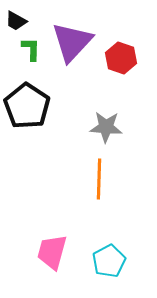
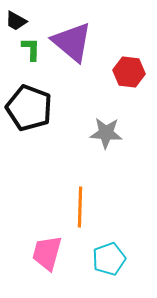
purple triangle: rotated 33 degrees counterclockwise
red hexagon: moved 8 px right, 14 px down; rotated 12 degrees counterclockwise
black pentagon: moved 2 px right, 2 px down; rotated 12 degrees counterclockwise
gray star: moved 6 px down
orange line: moved 19 px left, 28 px down
pink trapezoid: moved 5 px left, 1 px down
cyan pentagon: moved 2 px up; rotated 8 degrees clockwise
